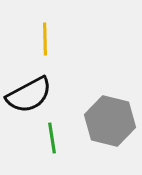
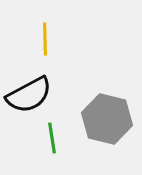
gray hexagon: moved 3 px left, 2 px up
